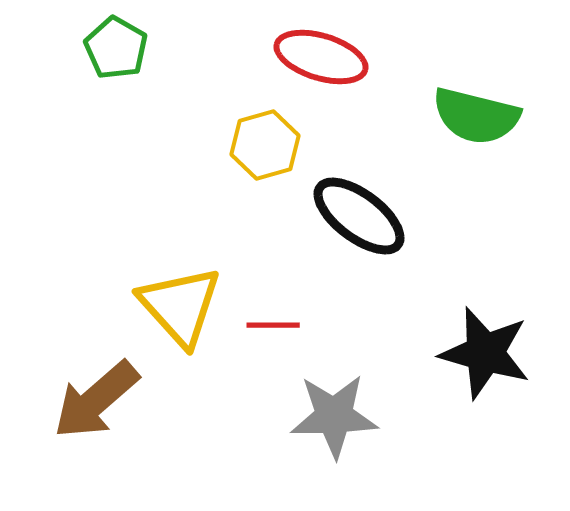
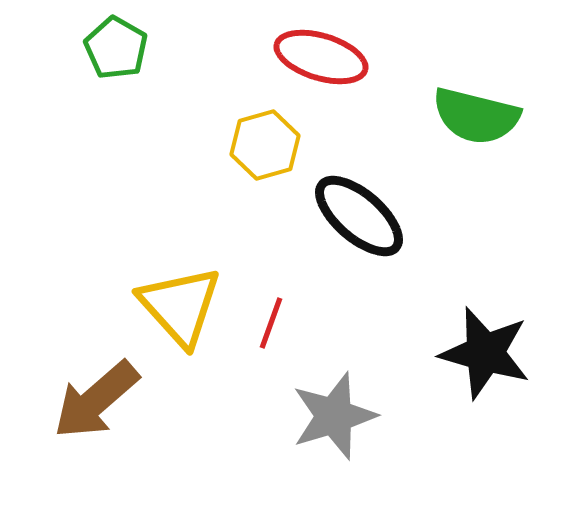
black ellipse: rotated 4 degrees clockwise
red line: moved 2 px left, 2 px up; rotated 70 degrees counterclockwise
gray star: rotated 16 degrees counterclockwise
